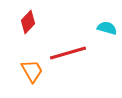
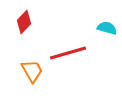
red diamond: moved 4 px left
